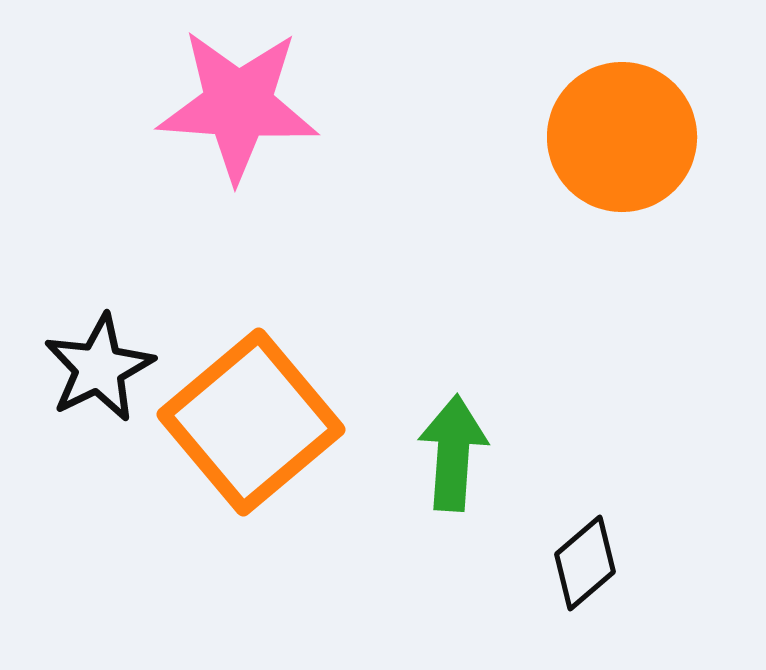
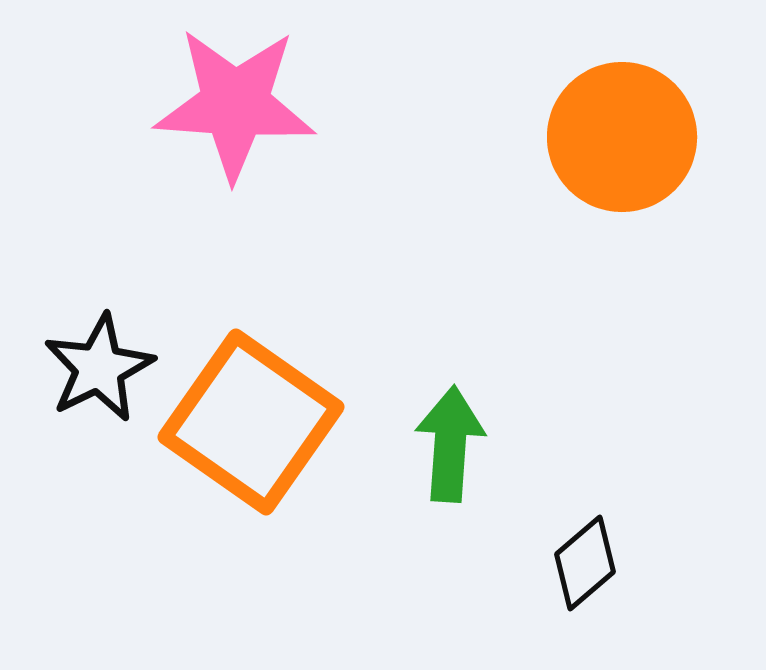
pink star: moved 3 px left, 1 px up
orange square: rotated 15 degrees counterclockwise
green arrow: moved 3 px left, 9 px up
